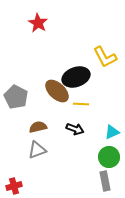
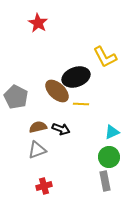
black arrow: moved 14 px left
red cross: moved 30 px right
